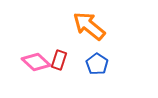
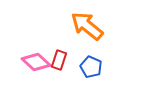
orange arrow: moved 2 px left
blue pentagon: moved 6 px left, 3 px down; rotated 10 degrees counterclockwise
